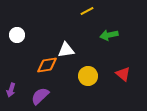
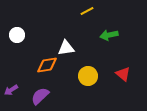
white triangle: moved 2 px up
purple arrow: rotated 40 degrees clockwise
